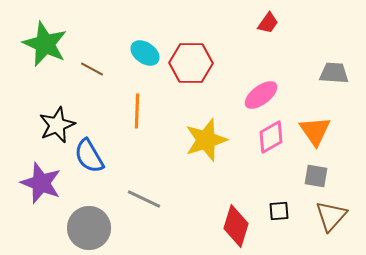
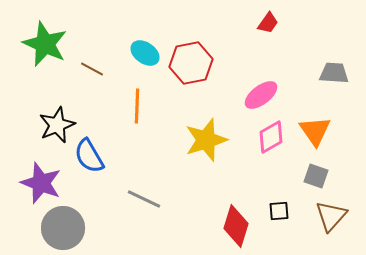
red hexagon: rotated 12 degrees counterclockwise
orange line: moved 5 px up
gray square: rotated 10 degrees clockwise
gray circle: moved 26 px left
